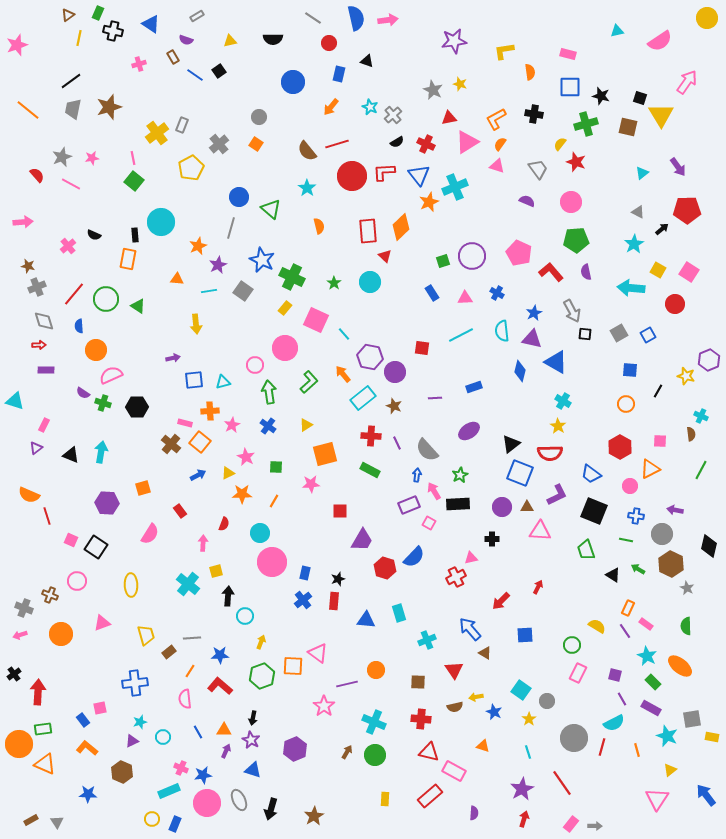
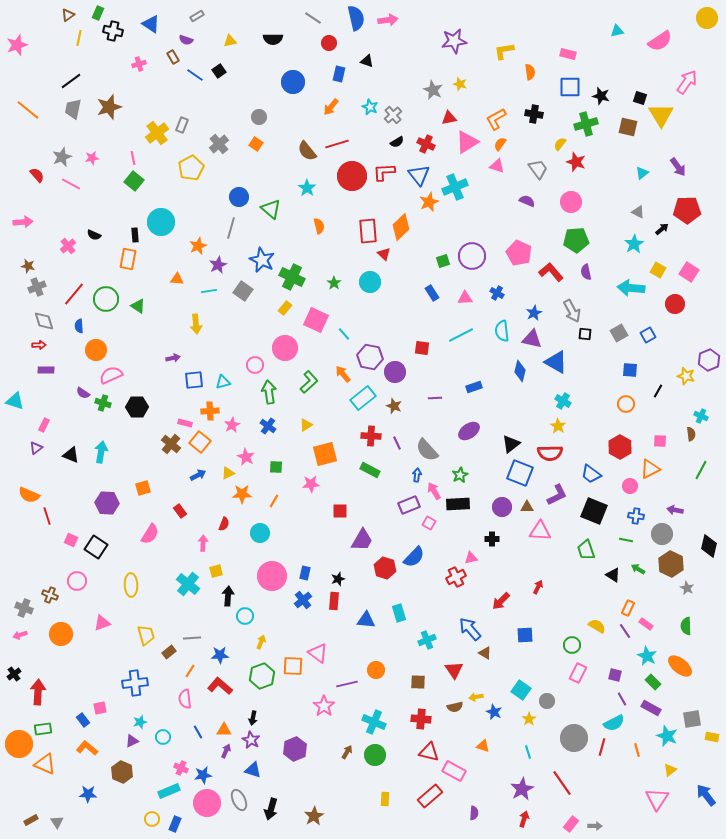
red triangle at (385, 256): moved 1 px left, 2 px up
pink circle at (272, 562): moved 14 px down
